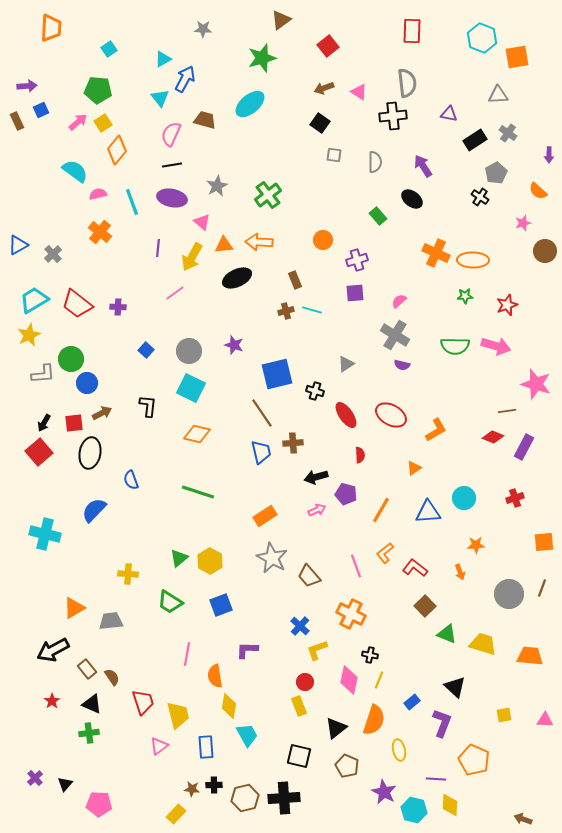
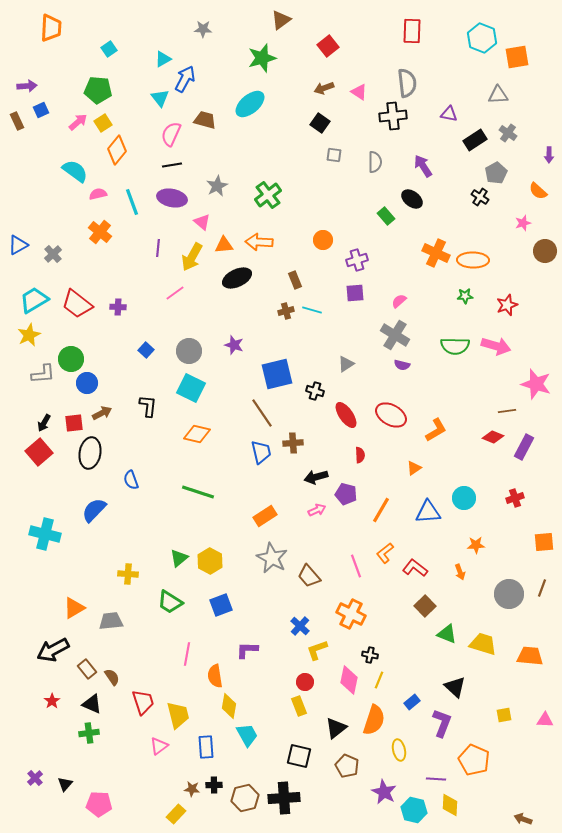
green rectangle at (378, 216): moved 8 px right
